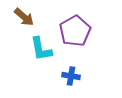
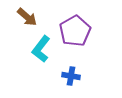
brown arrow: moved 3 px right
cyan L-shape: rotated 48 degrees clockwise
